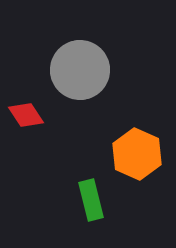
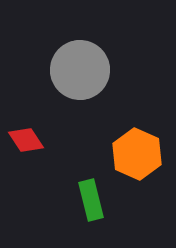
red diamond: moved 25 px down
